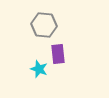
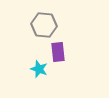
purple rectangle: moved 2 px up
